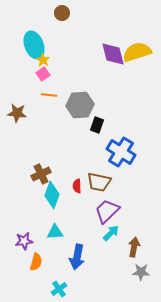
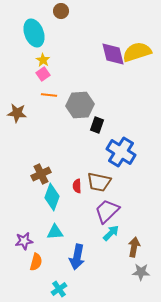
brown circle: moved 1 px left, 2 px up
cyan ellipse: moved 12 px up
cyan diamond: moved 2 px down
